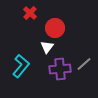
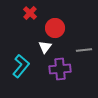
white triangle: moved 2 px left
gray line: moved 14 px up; rotated 35 degrees clockwise
